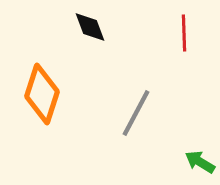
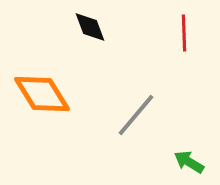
orange diamond: rotated 50 degrees counterclockwise
gray line: moved 2 px down; rotated 12 degrees clockwise
green arrow: moved 11 px left
